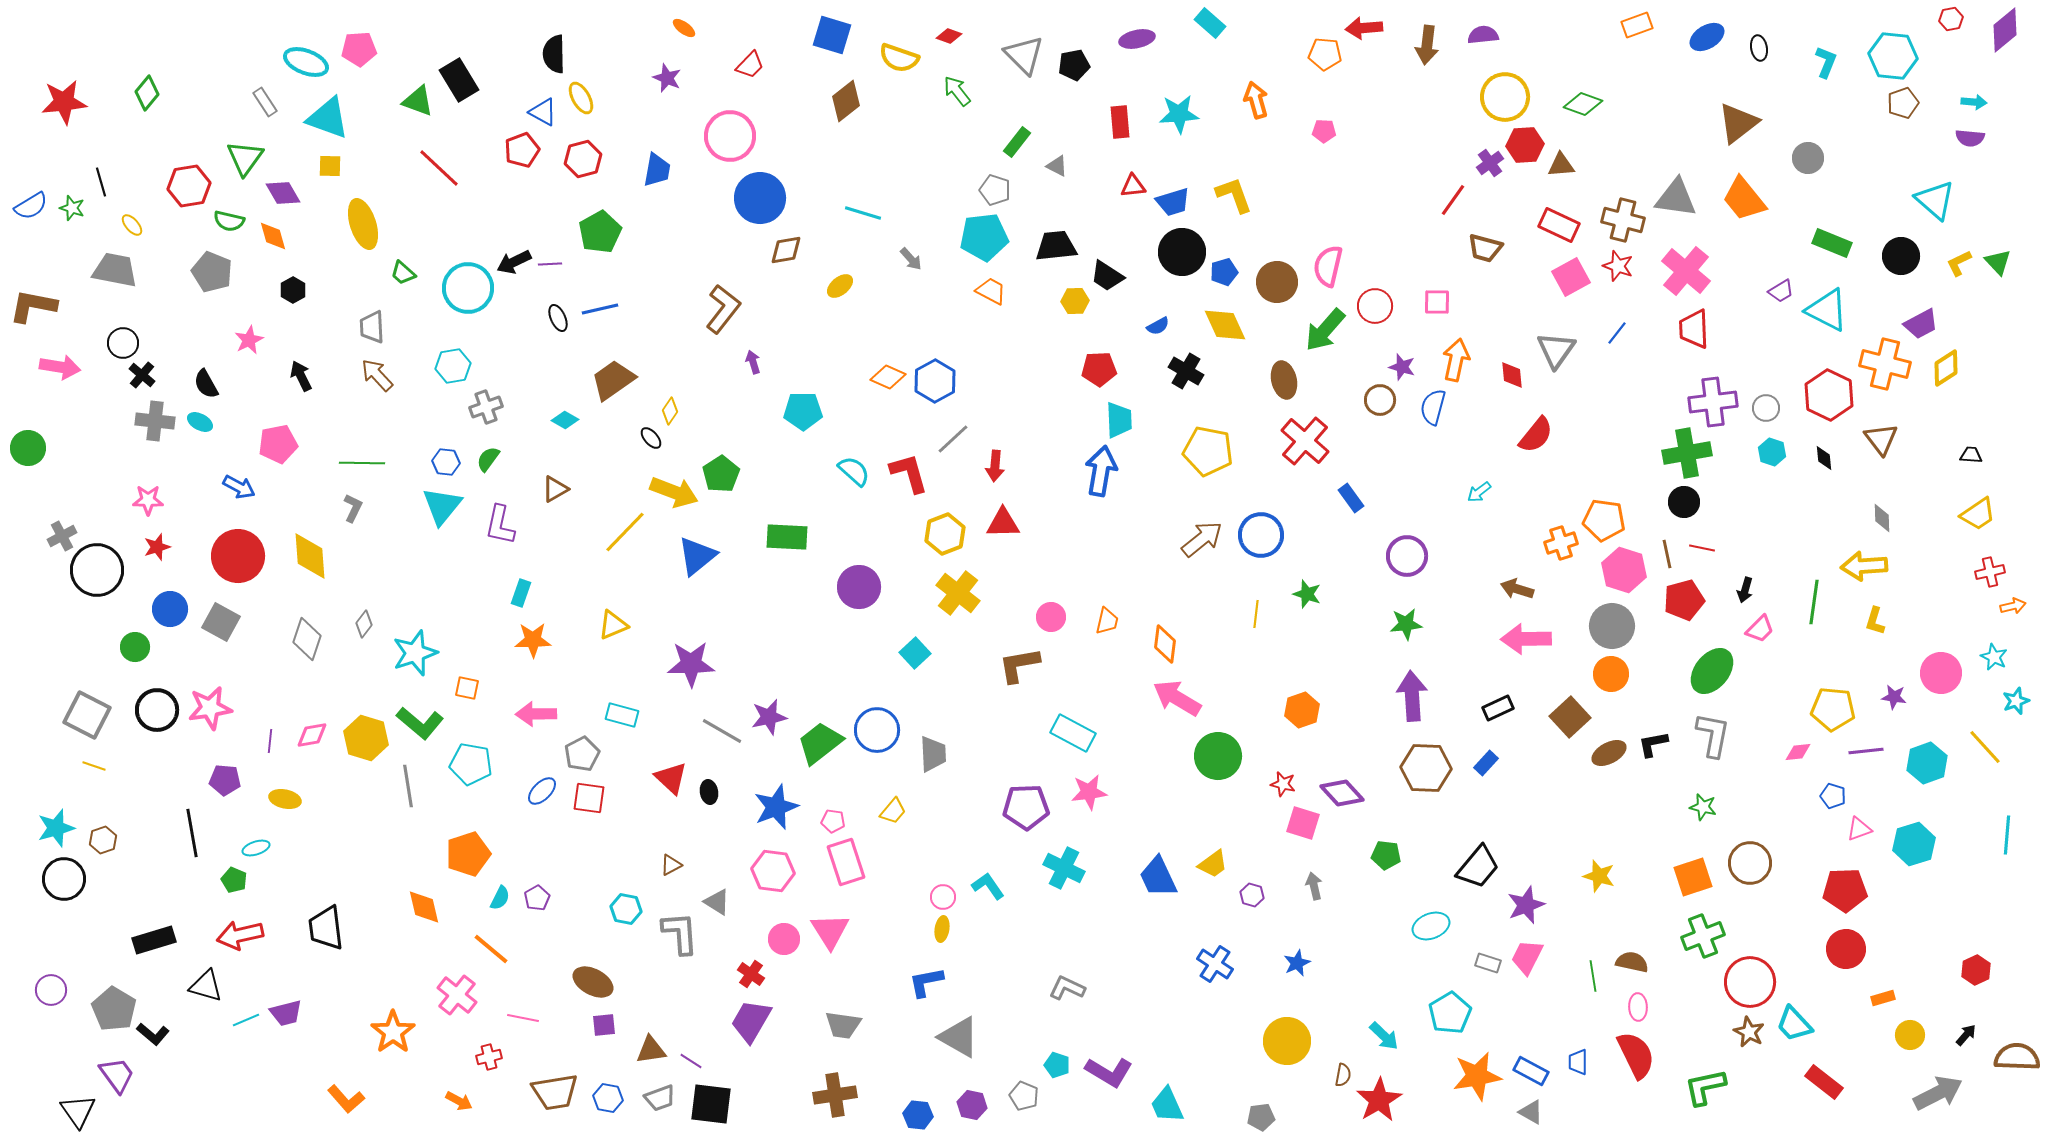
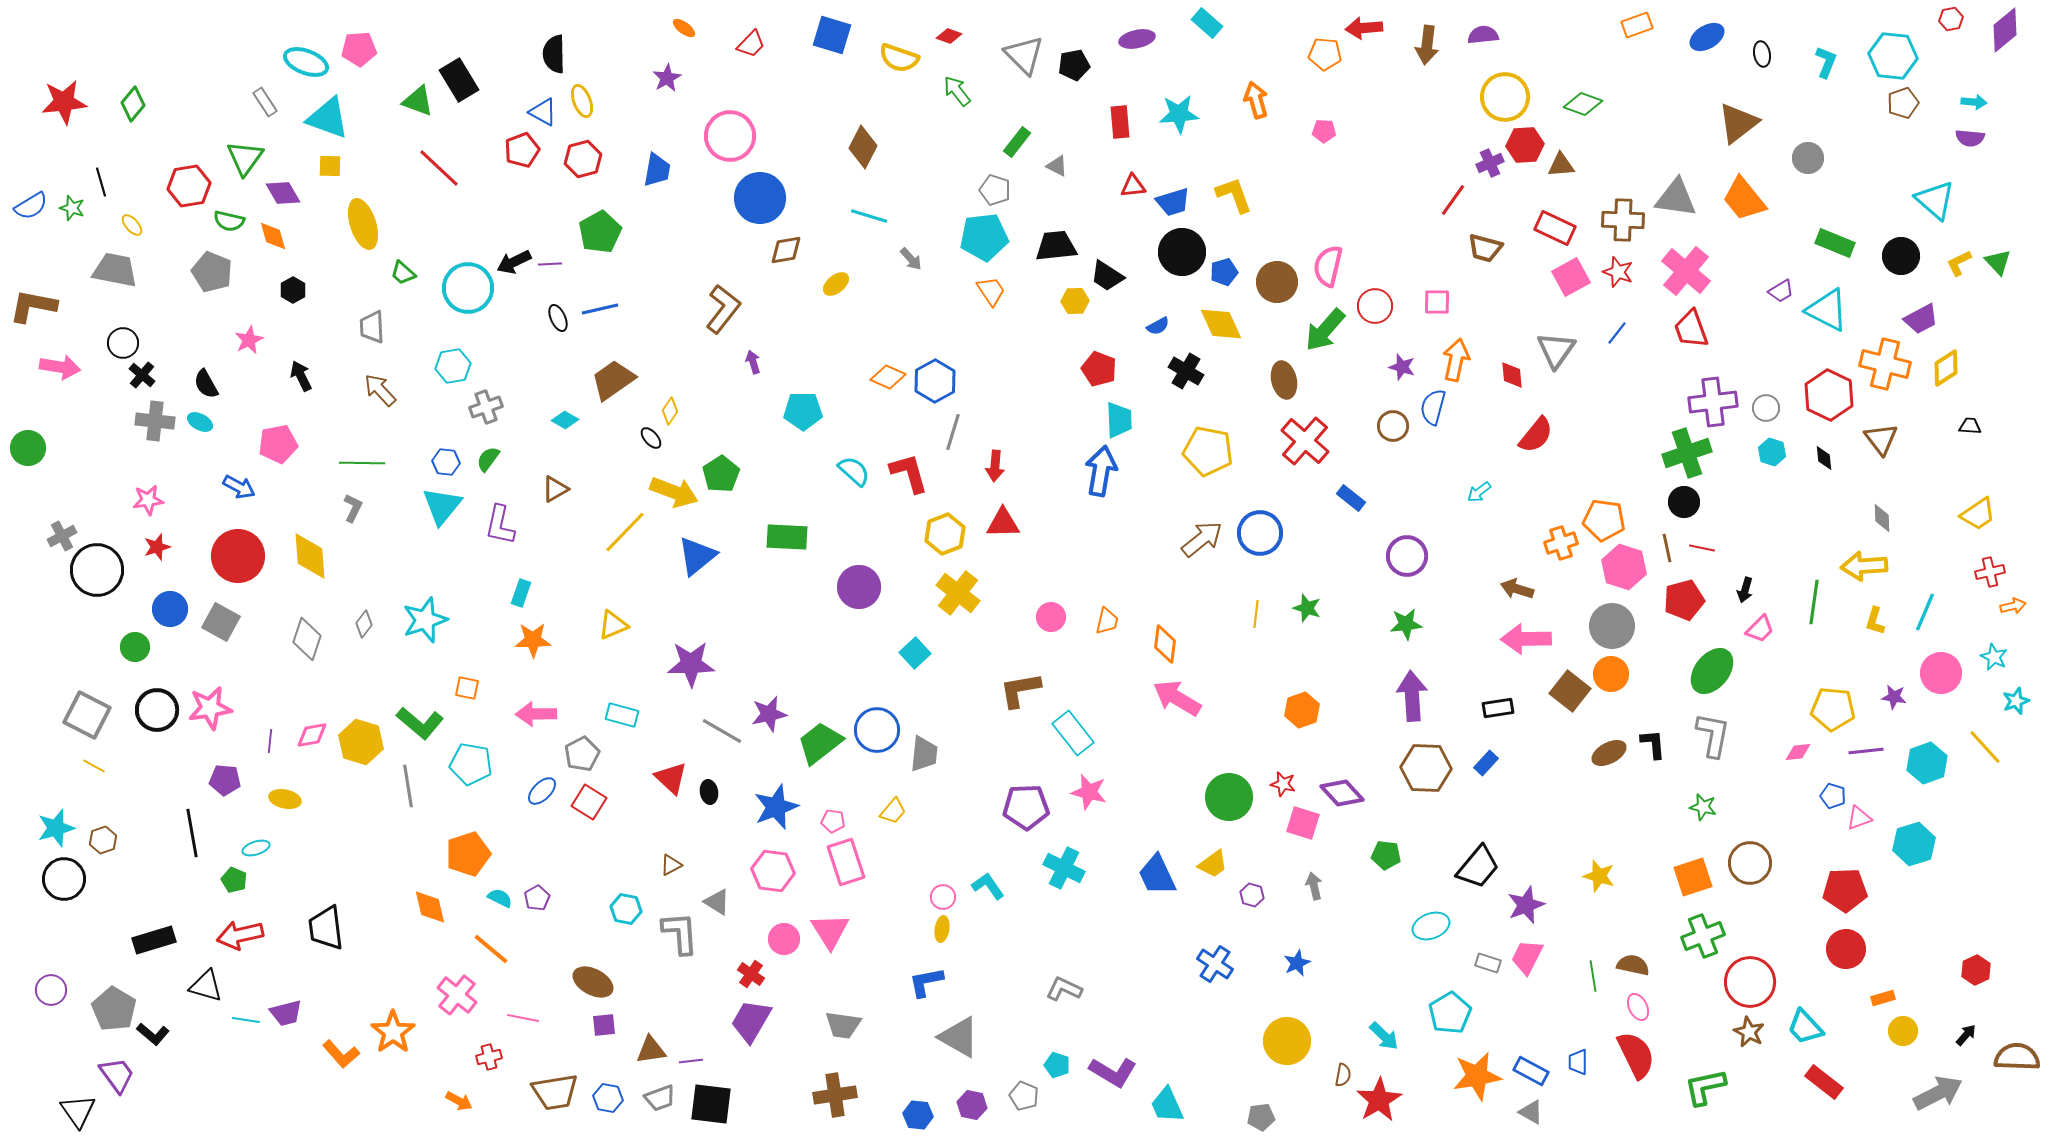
cyan rectangle at (1210, 23): moved 3 px left
black ellipse at (1759, 48): moved 3 px right, 6 px down
red trapezoid at (750, 65): moved 1 px right, 21 px up
purple star at (667, 78): rotated 20 degrees clockwise
green diamond at (147, 93): moved 14 px left, 11 px down
yellow ellipse at (581, 98): moved 1 px right, 3 px down; rotated 8 degrees clockwise
brown diamond at (846, 101): moved 17 px right, 46 px down; rotated 24 degrees counterclockwise
purple cross at (1490, 163): rotated 12 degrees clockwise
cyan line at (863, 213): moved 6 px right, 3 px down
brown cross at (1623, 220): rotated 12 degrees counterclockwise
red rectangle at (1559, 225): moved 4 px left, 3 px down
green rectangle at (1832, 243): moved 3 px right
red star at (1618, 266): moved 6 px down
yellow ellipse at (840, 286): moved 4 px left, 2 px up
orange trapezoid at (991, 291): rotated 28 degrees clockwise
purple trapezoid at (1921, 324): moved 5 px up
yellow diamond at (1225, 325): moved 4 px left, 1 px up
red trapezoid at (1694, 329): moved 3 px left; rotated 18 degrees counterclockwise
red pentagon at (1099, 369): rotated 24 degrees clockwise
brown arrow at (377, 375): moved 3 px right, 15 px down
brown circle at (1380, 400): moved 13 px right, 26 px down
gray line at (953, 439): moved 7 px up; rotated 30 degrees counterclockwise
green cross at (1687, 453): rotated 9 degrees counterclockwise
black trapezoid at (1971, 455): moved 1 px left, 29 px up
blue rectangle at (1351, 498): rotated 16 degrees counterclockwise
pink star at (148, 500): rotated 8 degrees counterclockwise
blue circle at (1261, 535): moved 1 px left, 2 px up
brown line at (1667, 554): moved 6 px up
pink hexagon at (1624, 570): moved 3 px up
green star at (1307, 594): moved 14 px down
cyan star at (415, 653): moved 10 px right, 33 px up
brown L-shape at (1019, 665): moved 1 px right, 25 px down
black rectangle at (1498, 708): rotated 16 degrees clockwise
purple star at (769, 717): moved 3 px up
brown square at (1570, 717): moved 26 px up; rotated 9 degrees counterclockwise
cyan rectangle at (1073, 733): rotated 24 degrees clockwise
yellow hexagon at (366, 738): moved 5 px left, 4 px down
black L-shape at (1653, 744): rotated 96 degrees clockwise
gray trapezoid at (933, 754): moved 9 px left; rotated 9 degrees clockwise
green circle at (1218, 756): moved 11 px right, 41 px down
yellow line at (94, 766): rotated 10 degrees clockwise
pink star at (1089, 792): rotated 21 degrees clockwise
red square at (589, 798): moved 4 px down; rotated 24 degrees clockwise
pink triangle at (1859, 829): moved 11 px up
cyan line at (2007, 835): moved 82 px left, 223 px up; rotated 18 degrees clockwise
blue trapezoid at (1158, 877): moved 1 px left, 2 px up
cyan semicircle at (500, 898): rotated 90 degrees counterclockwise
orange diamond at (424, 907): moved 6 px right
brown semicircle at (1632, 962): moved 1 px right, 3 px down
gray L-shape at (1067, 988): moved 3 px left, 1 px down
pink ellipse at (1638, 1007): rotated 24 degrees counterclockwise
cyan line at (246, 1020): rotated 32 degrees clockwise
cyan trapezoid at (1794, 1024): moved 11 px right, 3 px down
yellow circle at (1910, 1035): moved 7 px left, 4 px up
purple line at (691, 1061): rotated 40 degrees counterclockwise
purple L-shape at (1109, 1072): moved 4 px right
orange L-shape at (346, 1099): moved 5 px left, 45 px up
